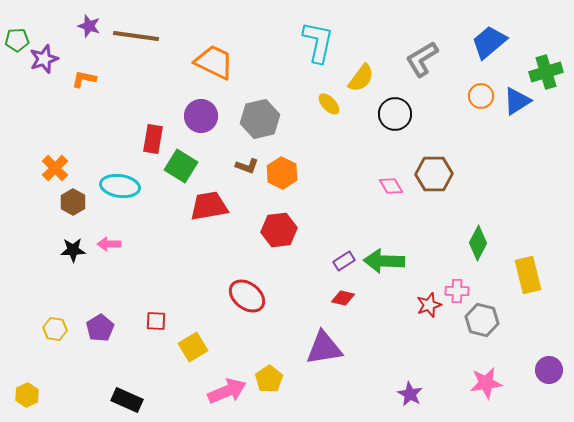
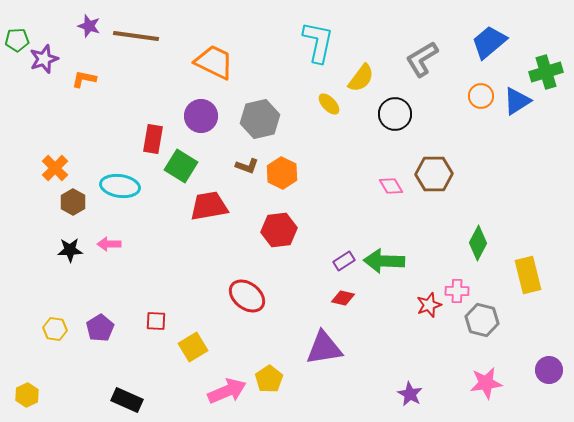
black star at (73, 250): moved 3 px left
